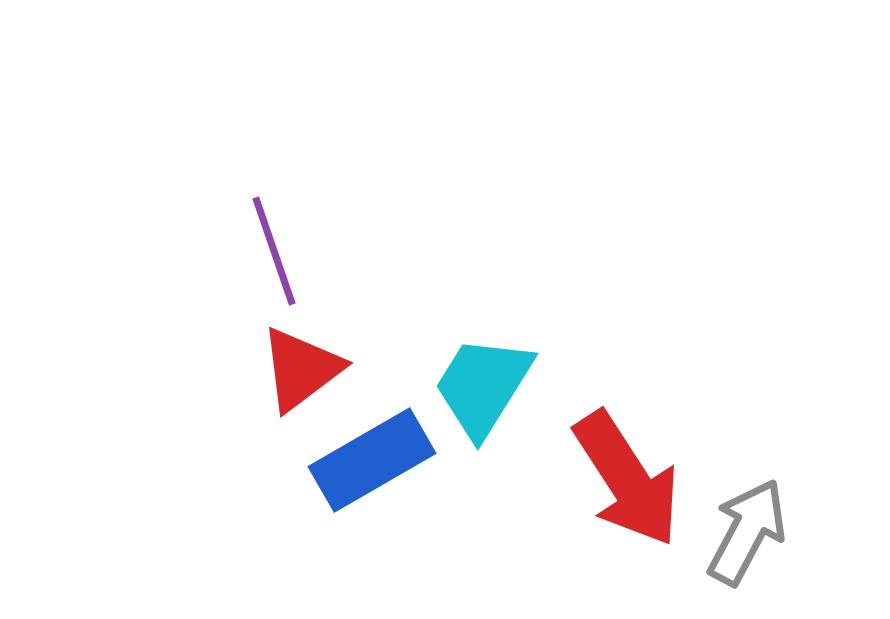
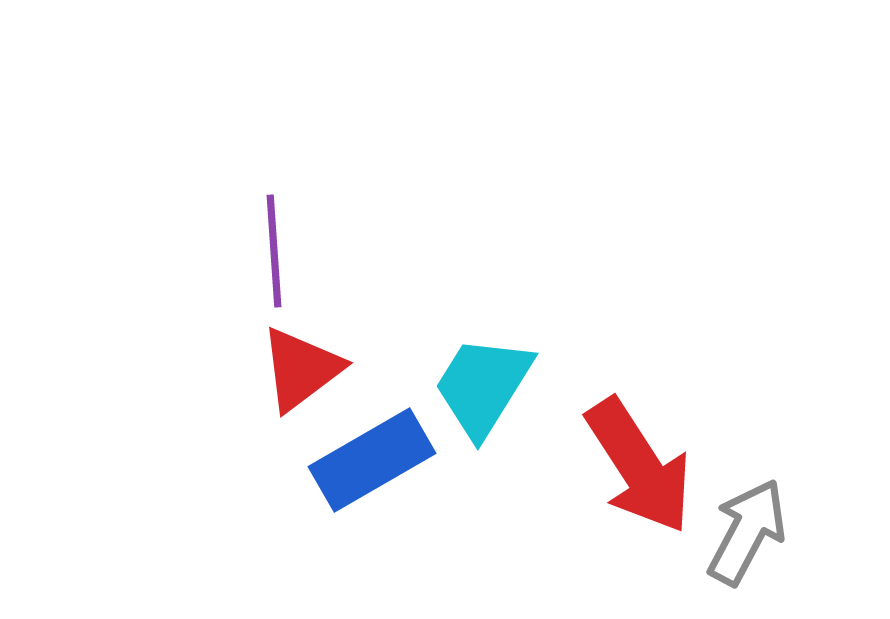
purple line: rotated 15 degrees clockwise
red arrow: moved 12 px right, 13 px up
